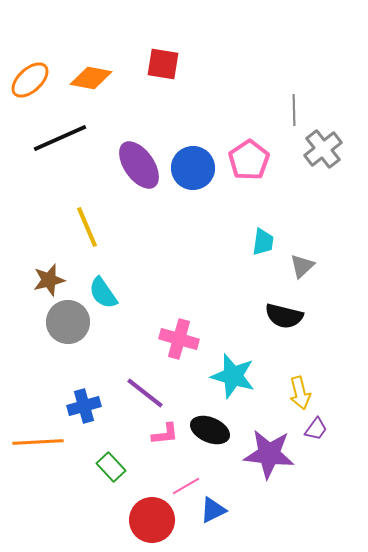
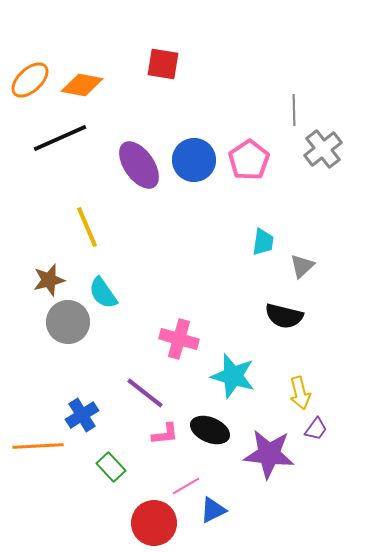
orange diamond: moved 9 px left, 7 px down
blue circle: moved 1 px right, 8 px up
blue cross: moved 2 px left, 9 px down; rotated 16 degrees counterclockwise
orange line: moved 4 px down
red circle: moved 2 px right, 3 px down
